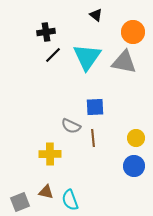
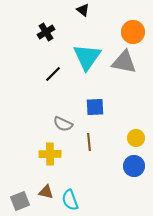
black triangle: moved 13 px left, 5 px up
black cross: rotated 24 degrees counterclockwise
black line: moved 19 px down
gray semicircle: moved 8 px left, 2 px up
brown line: moved 4 px left, 4 px down
gray square: moved 1 px up
